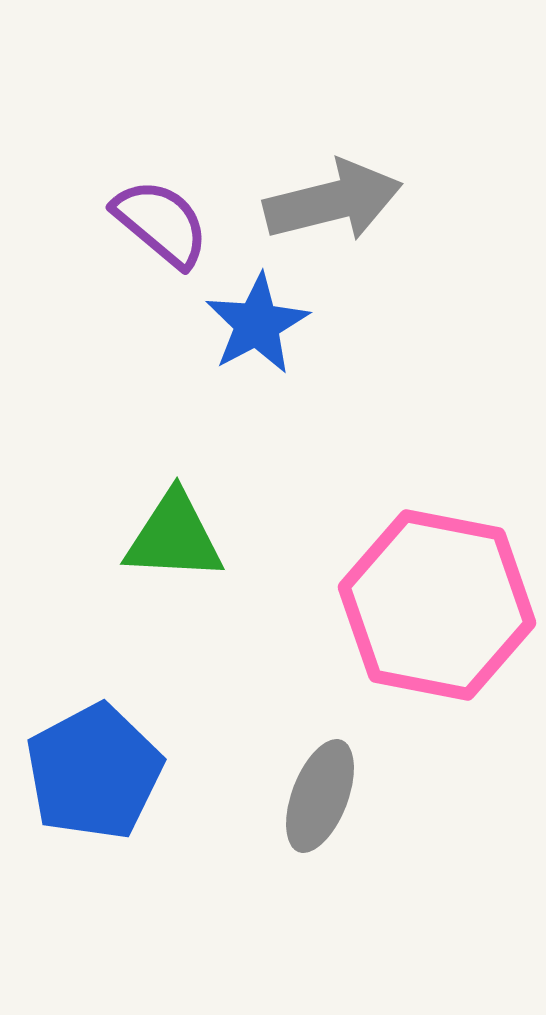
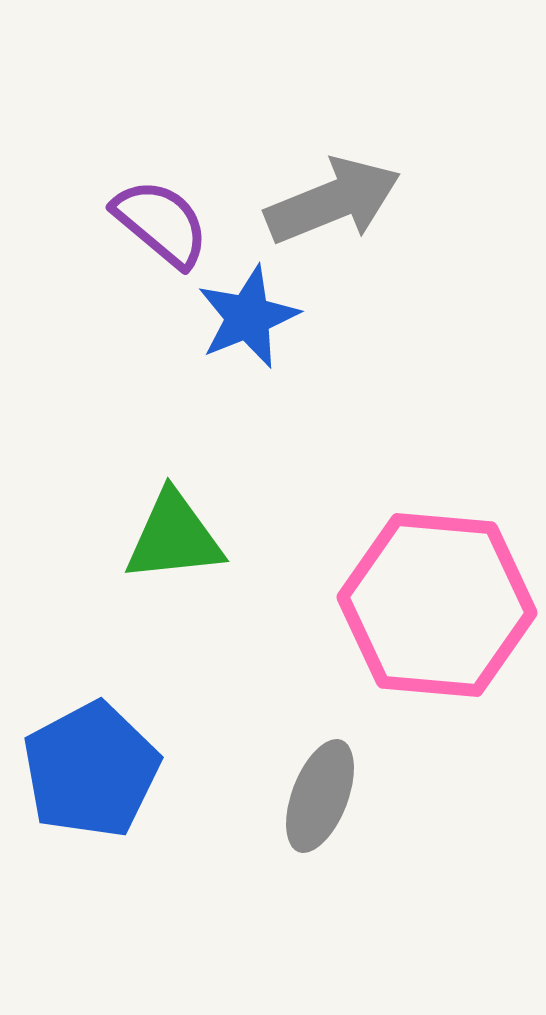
gray arrow: rotated 8 degrees counterclockwise
blue star: moved 9 px left, 7 px up; rotated 6 degrees clockwise
green triangle: rotated 9 degrees counterclockwise
pink hexagon: rotated 6 degrees counterclockwise
blue pentagon: moved 3 px left, 2 px up
